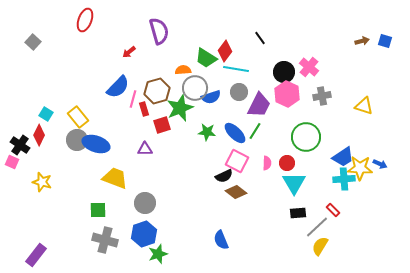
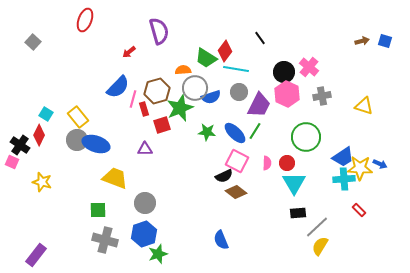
red rectangle at (333, 210): moved 26 px right
